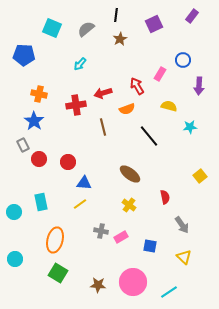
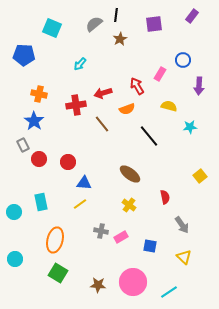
purple square at (154, 24): rotated 18 degrees clockwise
gray semicircle at (86, 29): moved 8 px right, 5 px up
brown line at (103, 127): moved 1 px left, 3 px up; rotated 24 degrees counterclockwise
